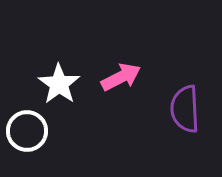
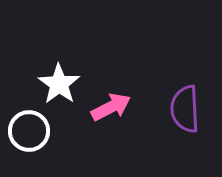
pink arrow: moved 10 px left, 30 px down
white circle: moved 2 px right
